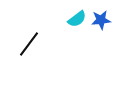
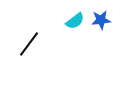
cyan semicircle: moved 2 px left, 2 px down
